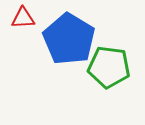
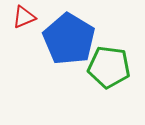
red triangle: moved 1 px right, 1 px up; rotated 20 degrees counterclockwise
